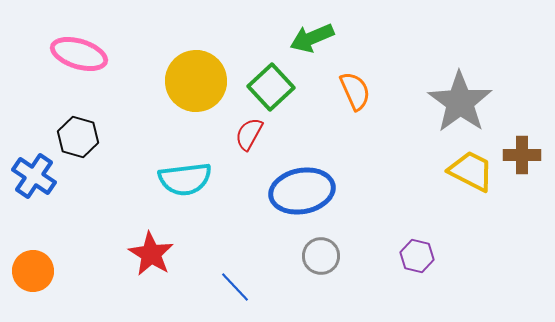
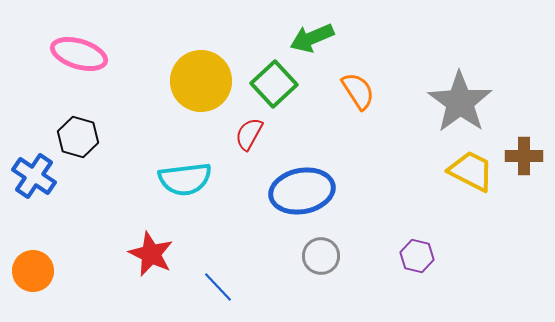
yellow circle: moved 5 px right
green square: moved 3 px right, 3 px up
orange semicircle: moved 3 px right; rotated 9 degrees counterclockwise
brown cross: moved 2 px right, 1 px down
red star: rotated 6 degrees counterclockwise
blue line: moved 17 px left
